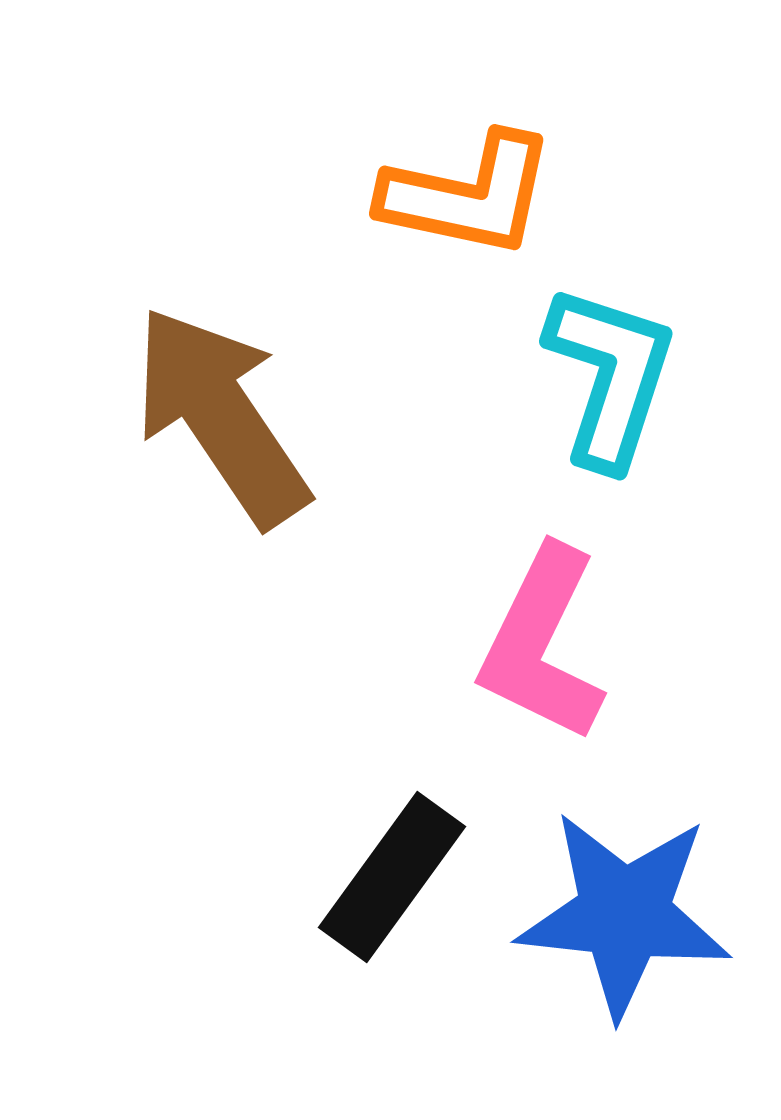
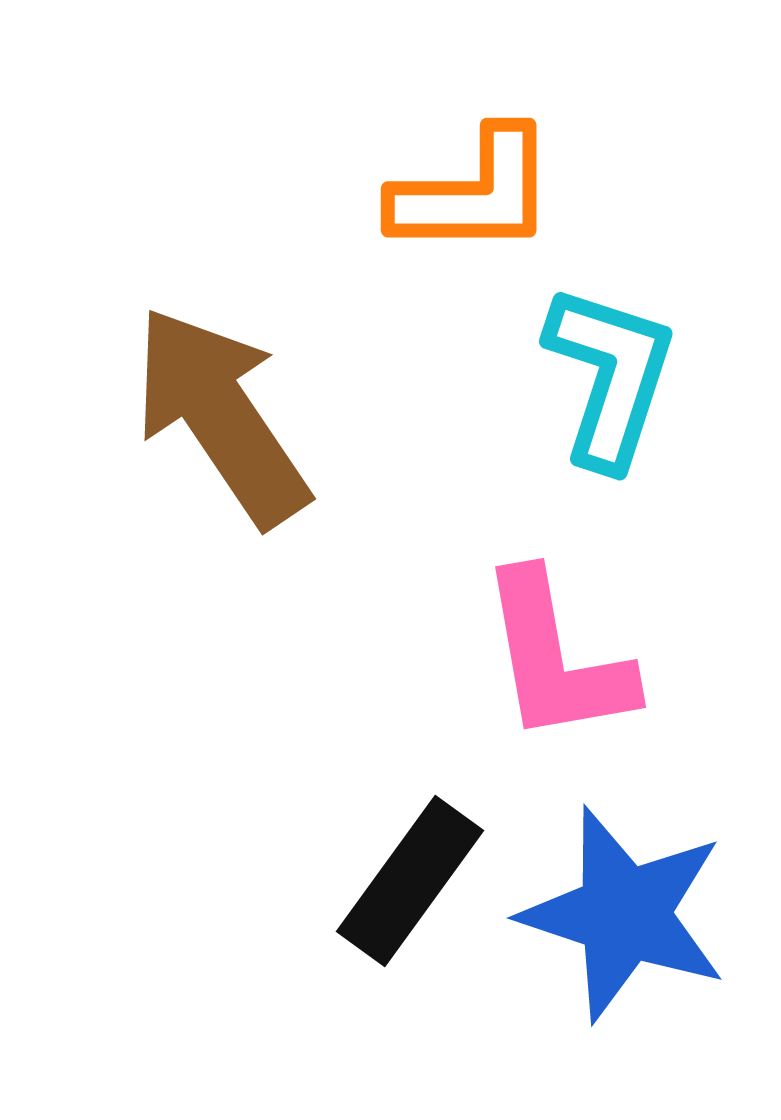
orange L-shape: moved 6 px right, 2 px up; rotated 12 degrees counterclockwise
pink L-shape: moved 14 px right, 14 px down; rotated 36 degrees counterclockwise
black rectangle: moved 18 px right, 4 px down
blue star: rotated 12 degrees clockwise
